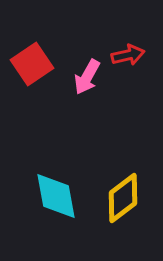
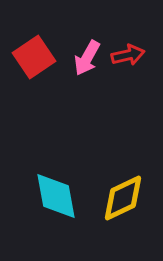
red square: moved 2 px right, 7 px up
pink arrow: moved 19 px up
yellow diamond: rotated 12 degrees clockwise
